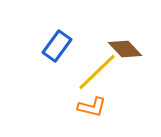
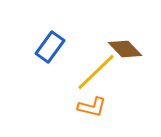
blue rectangle: moved 7 px left, 1 px down
yellow line: moved 1 px left
